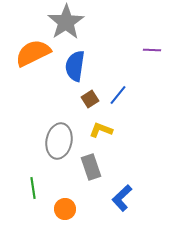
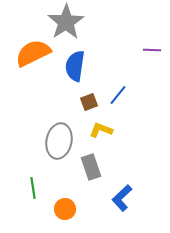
brown square: moved 1 px left, 3 px down; rotated 12 degrees clockwise
